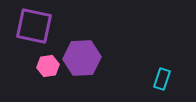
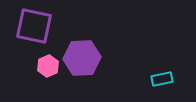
pink hexagon: rotated 15 degrees counterclockwise
cyan rectangle: rotated 60 degrees clockwise
